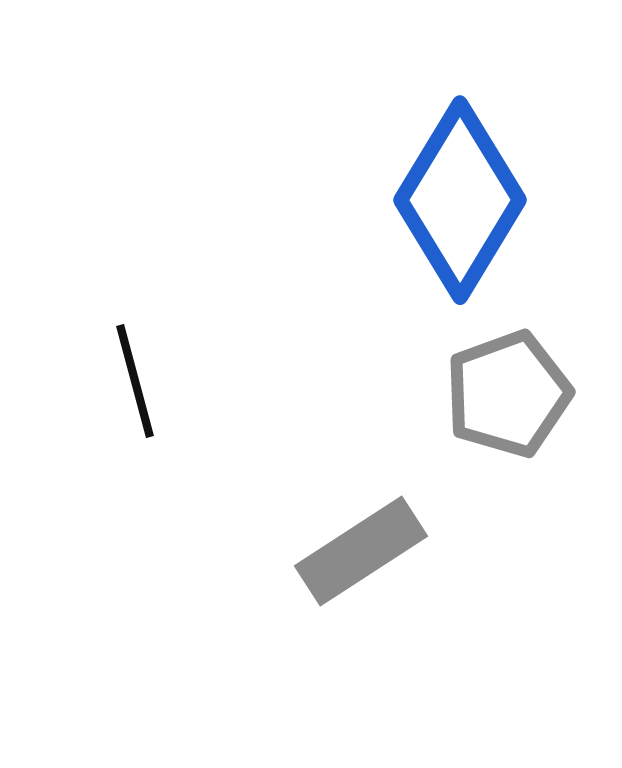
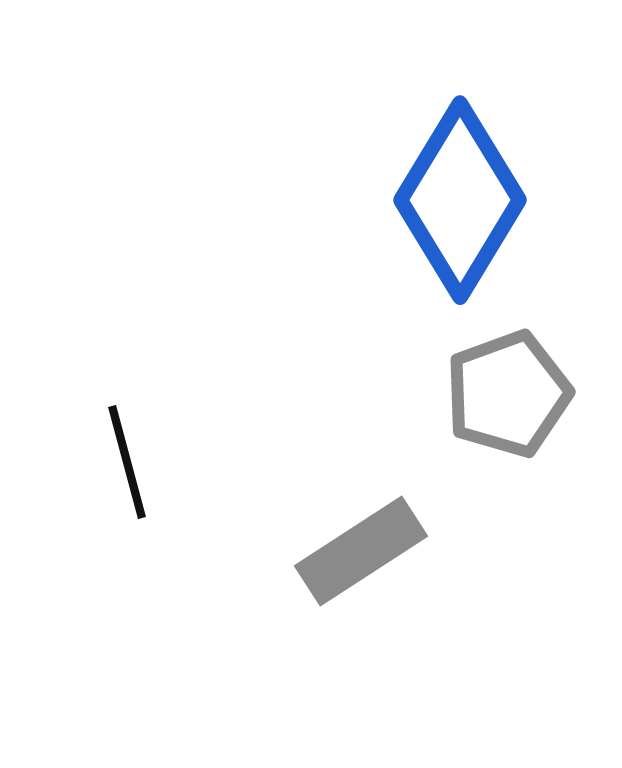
black line: moved 8 px left, 81 px down
